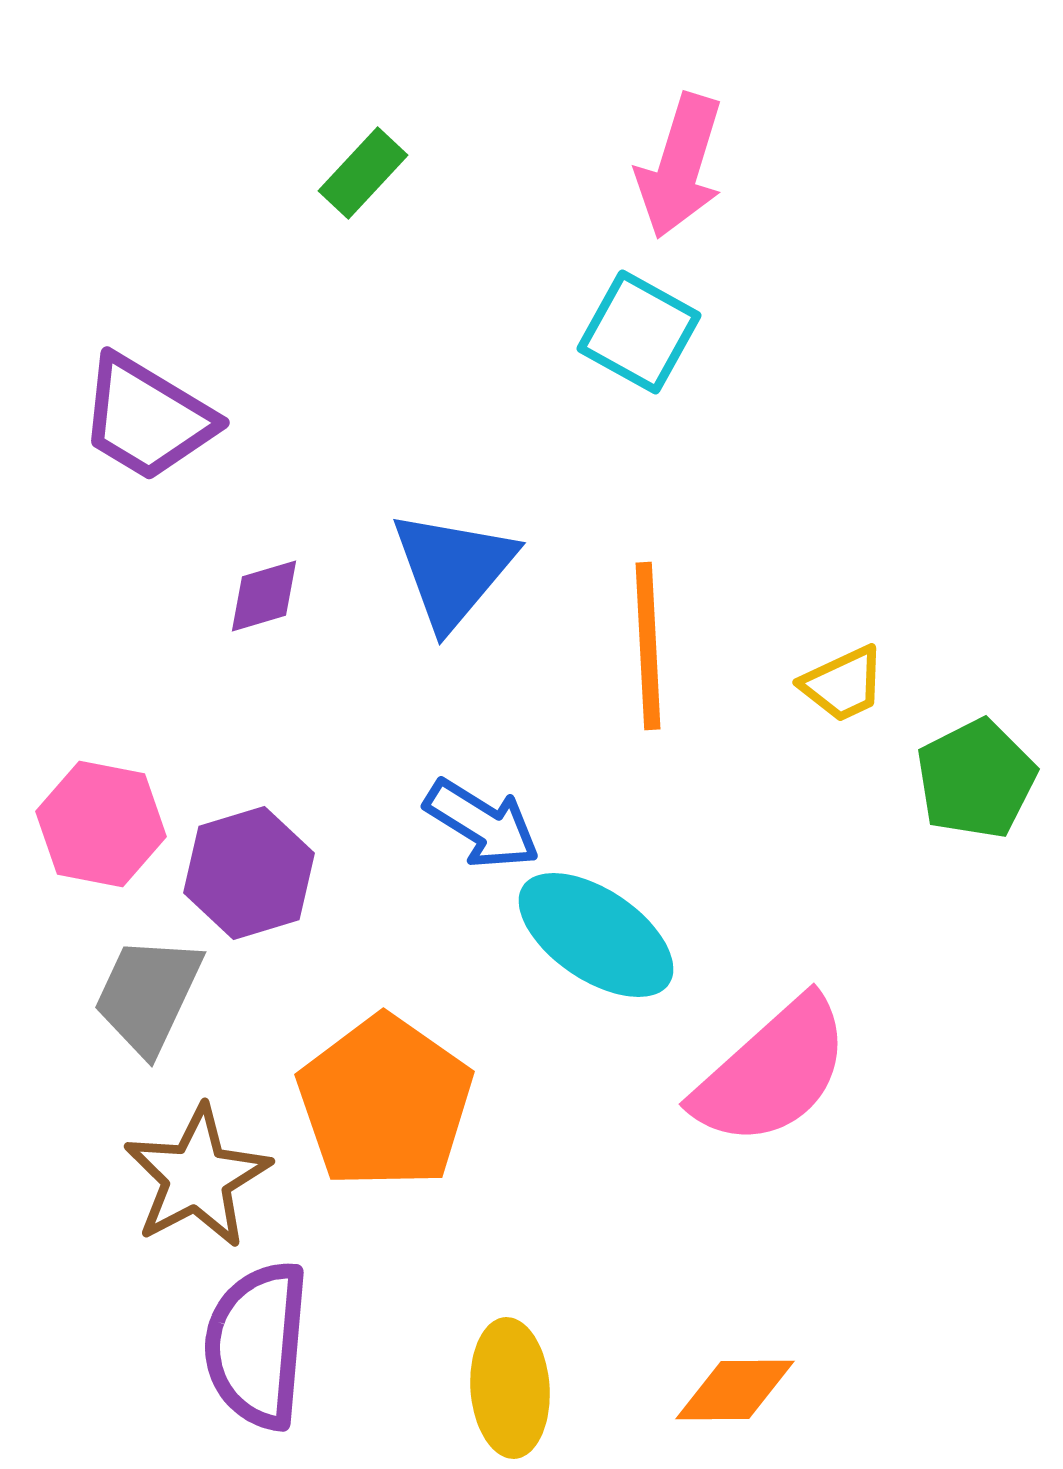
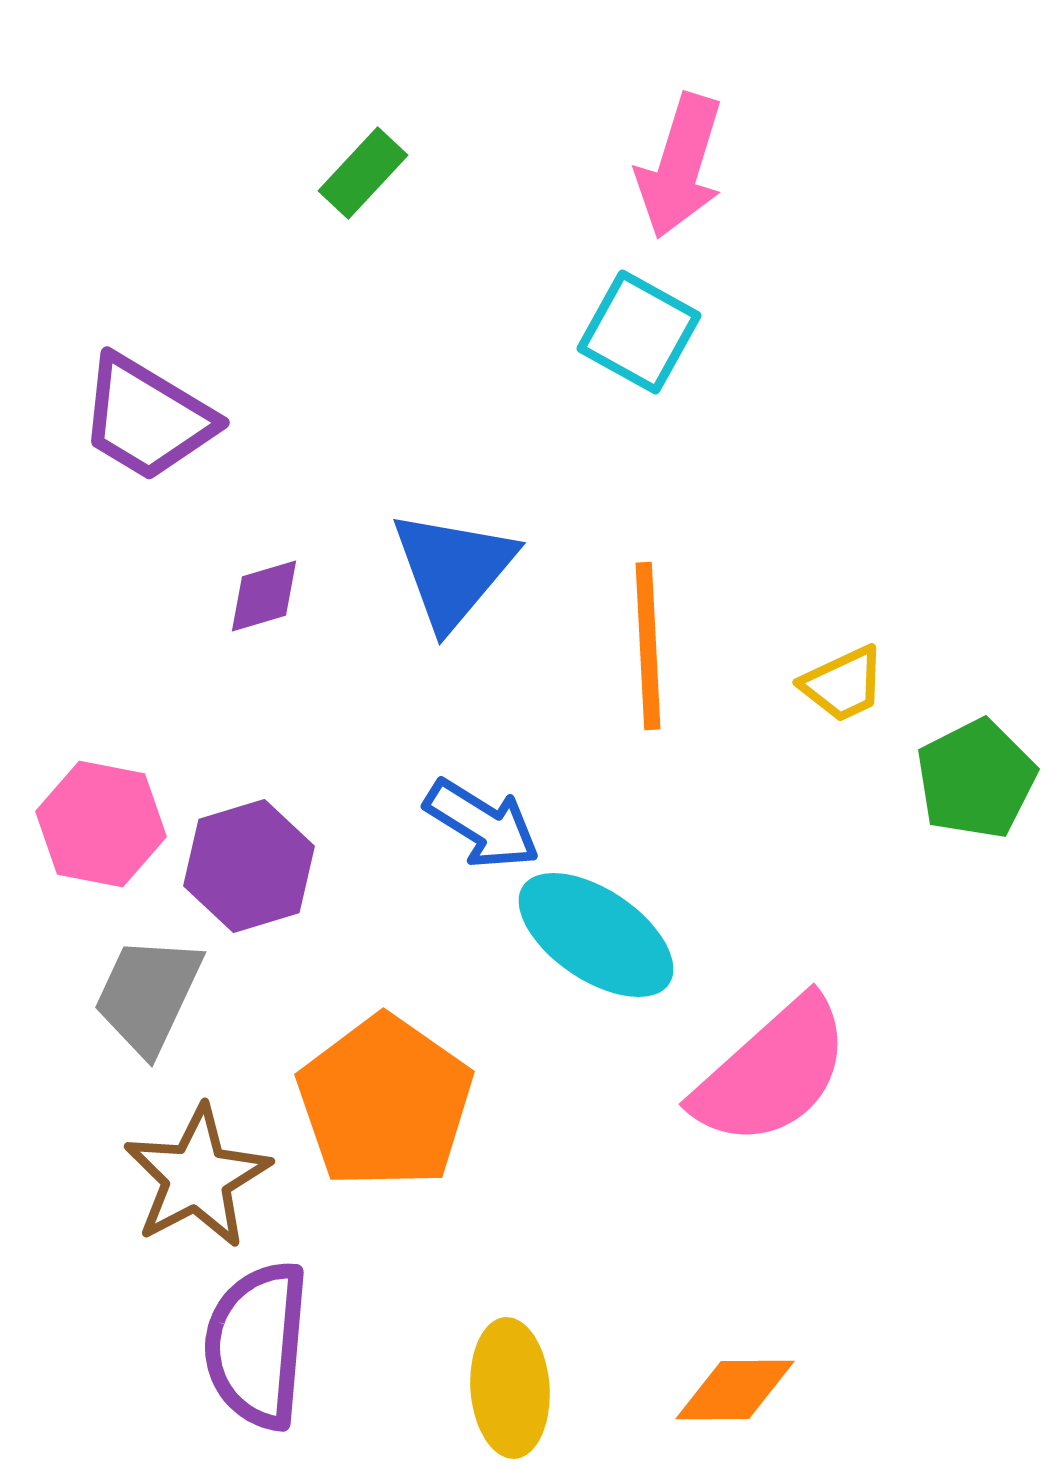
purple hexagon: moved 7 px up
